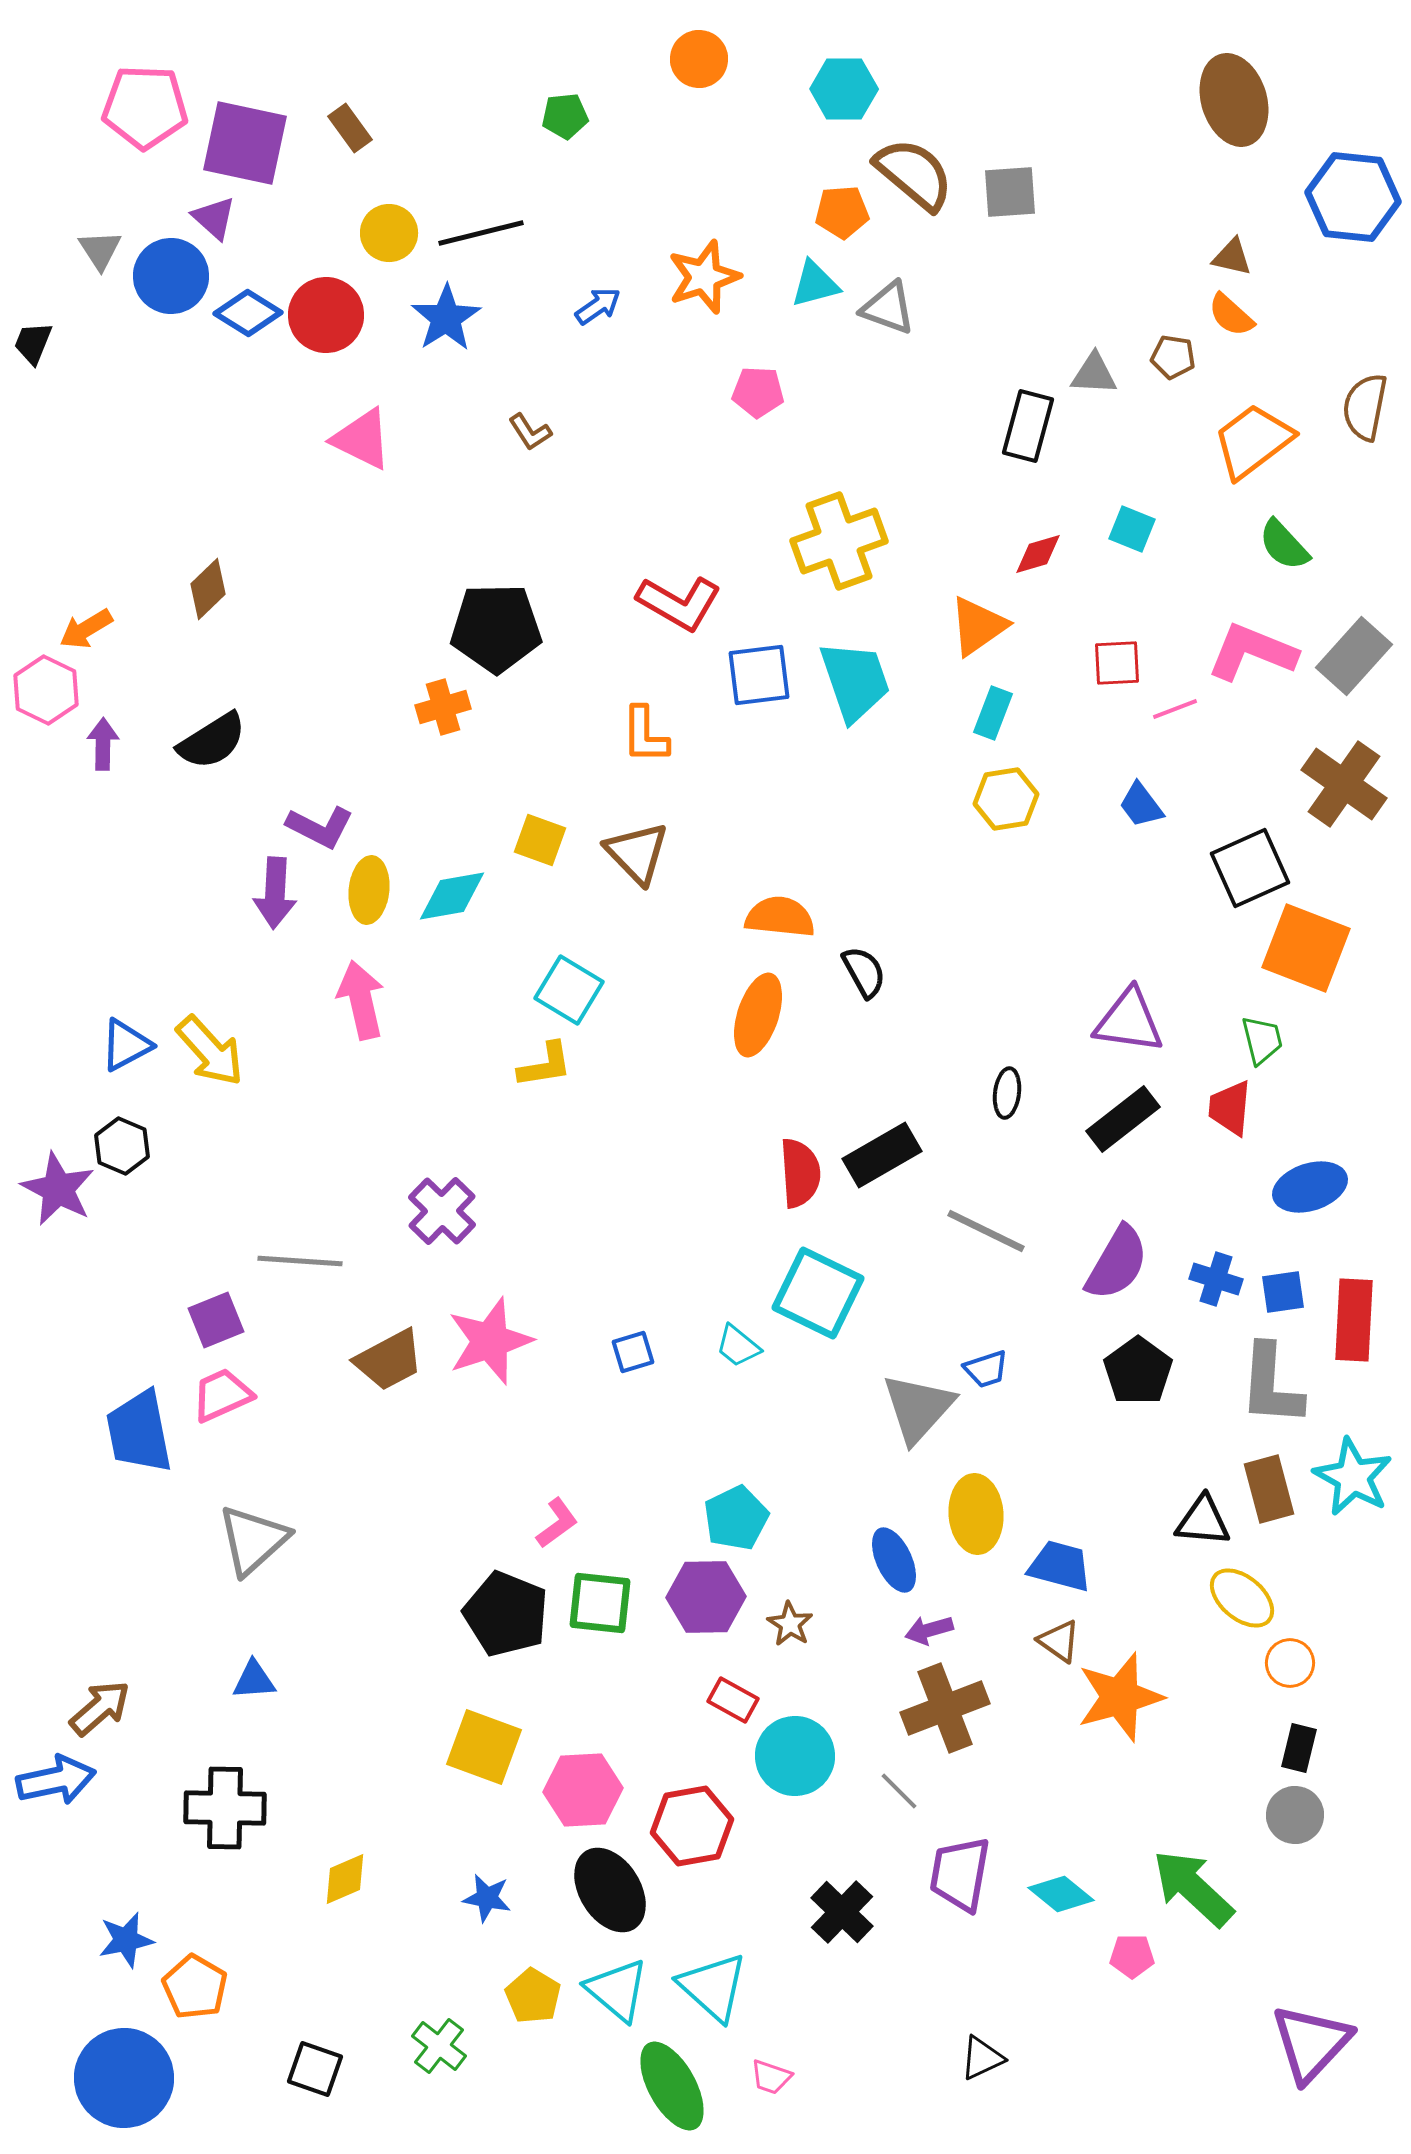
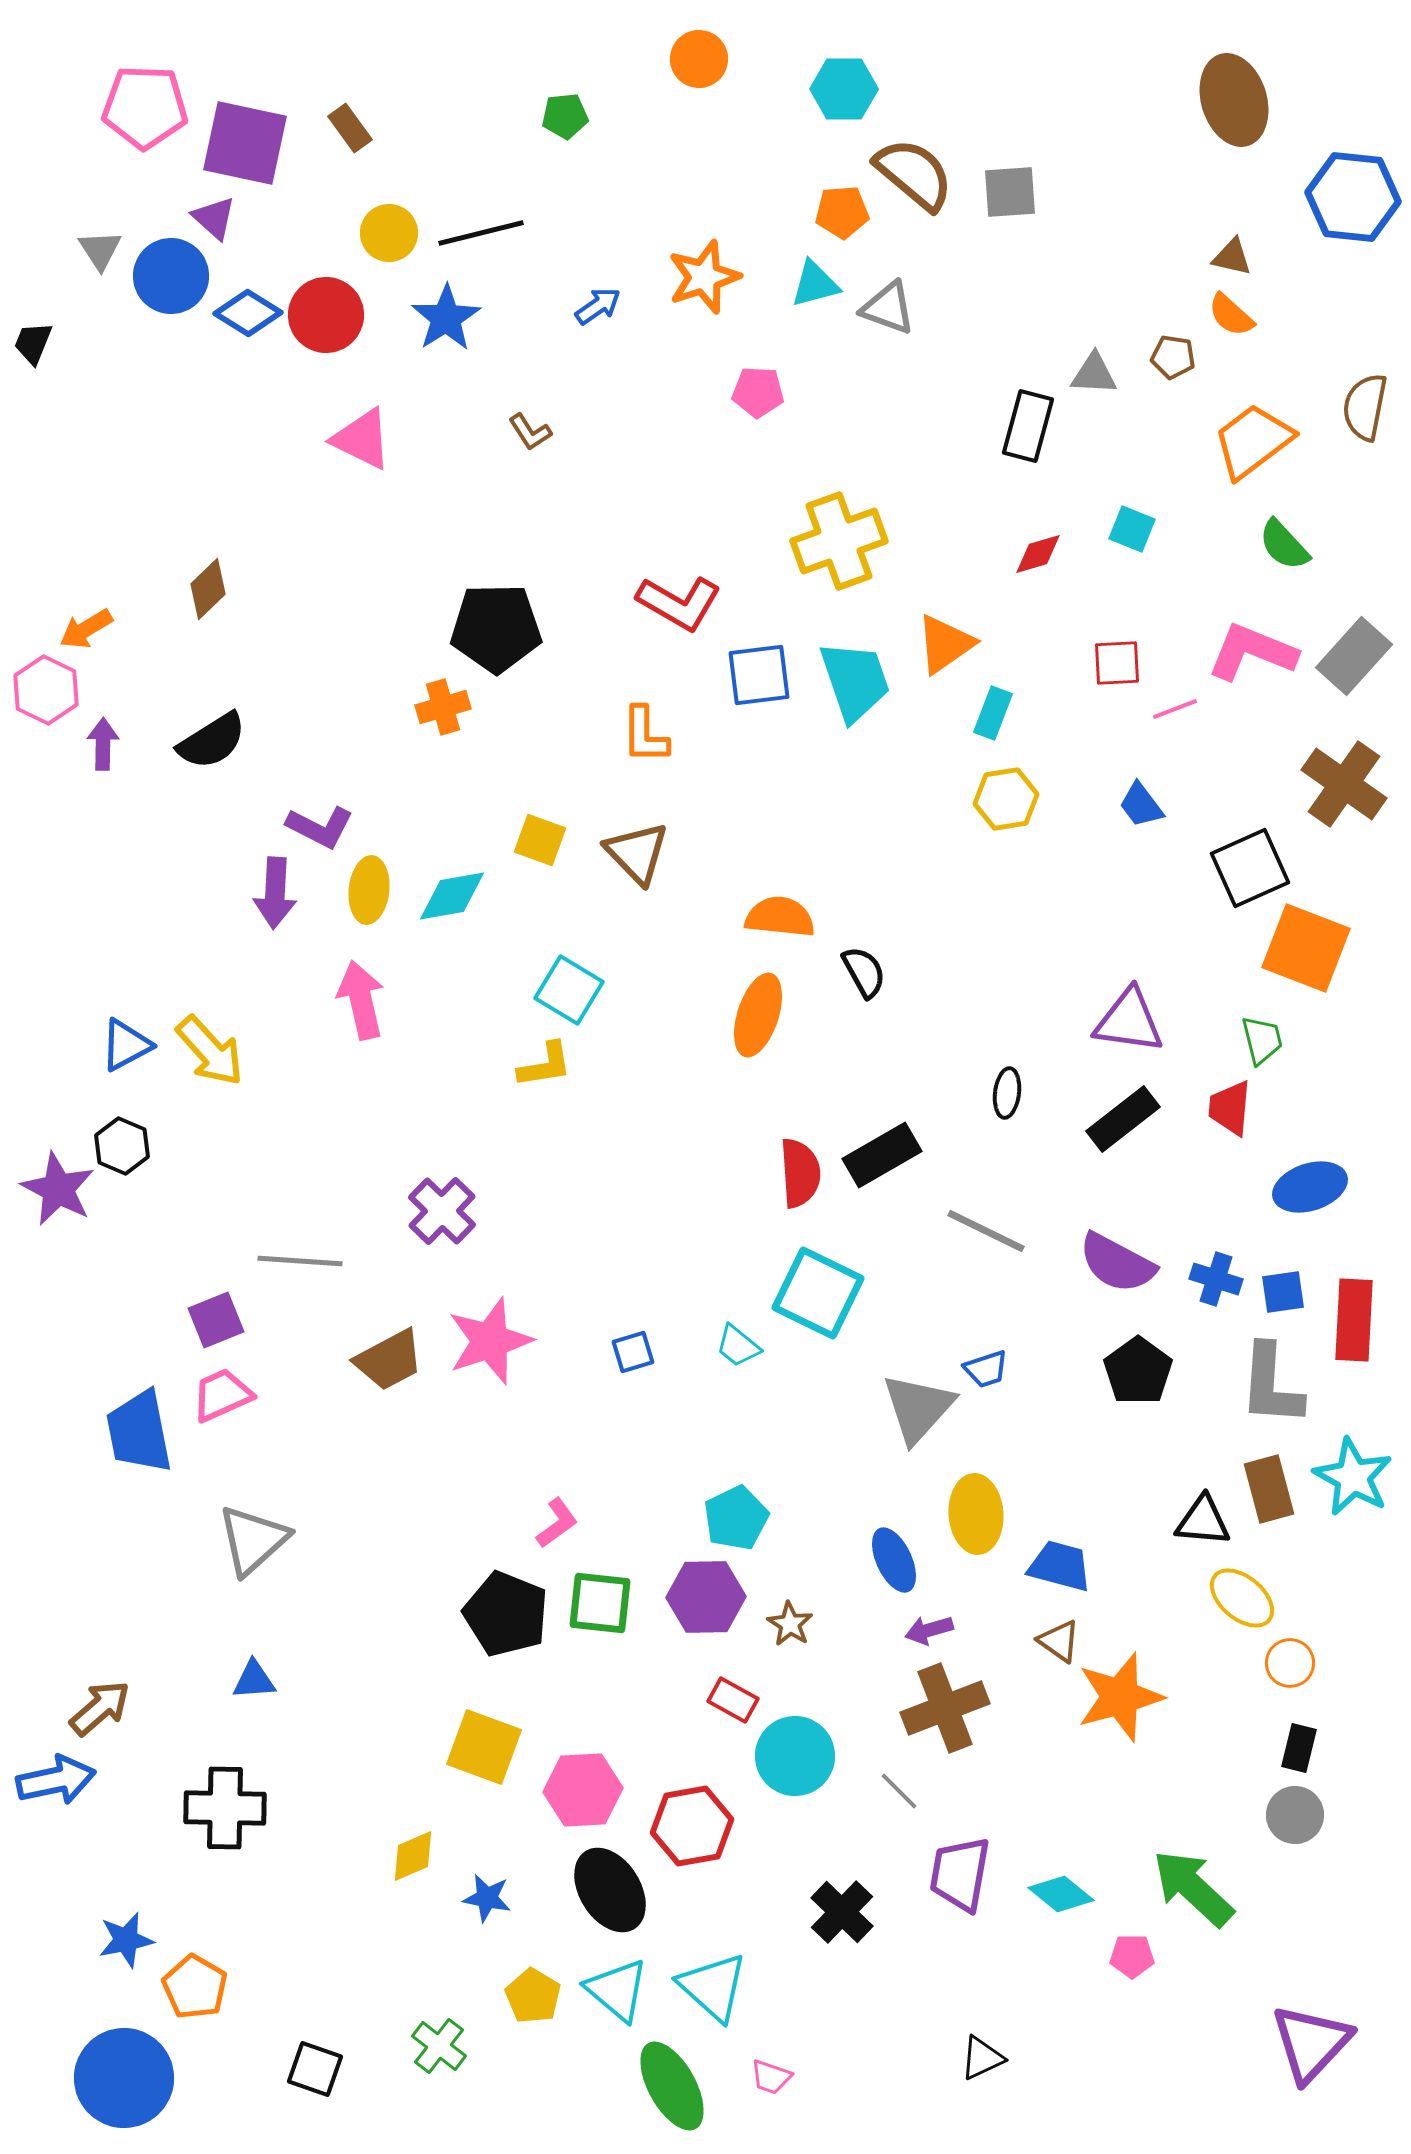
orange triangle at (978, 626): moved 33 px left, 18 px down
purple semicircle at (1117, 1263): rotated 88 degrees clockwise
yellow diamond at (345, 1879): moved 68 px right, 23 px up
